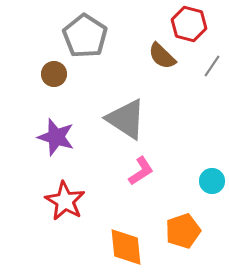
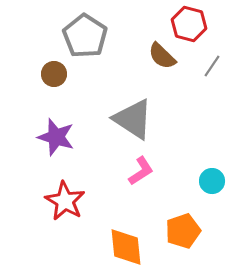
gray triangle: moved 7 px right
